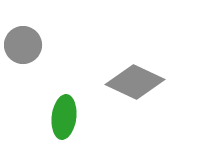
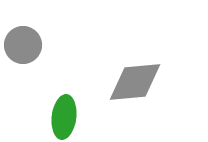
gray diamond: rotated 30 degrees counterclockwise
